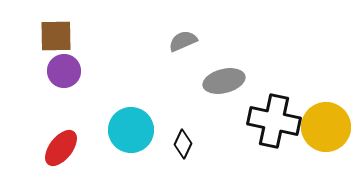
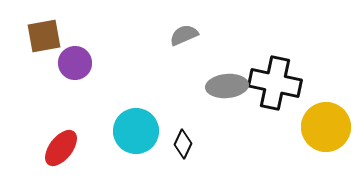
brown square: moved 12 px left; rotated 9 degrees counterclockwise
gray semicircle: moved 1 px right, 6 px up
purple circle: moved 11 px right, 8 px up
gray ellipse: moved 3 px right, 5 px down; rotated 9 degrees clockwise
black cross: moved 1 px right, 38 px up
cyan circle: moved 5 px right, 1 px down
